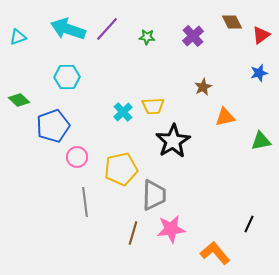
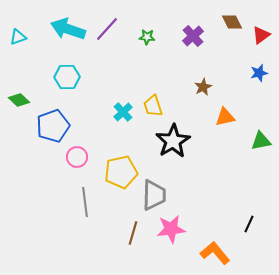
yellow trapezoid: rotated 75 degrees clockwise
yellow pentagon: moved 3 px down
